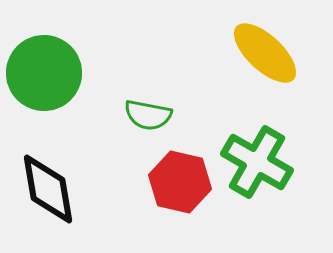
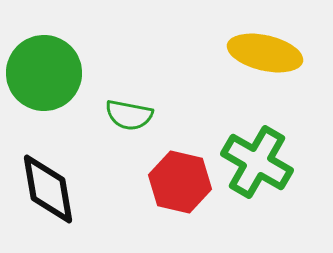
yellow ellipse: rotated 30 degrees counterclockwise
green semicircle: moved 19 px left
